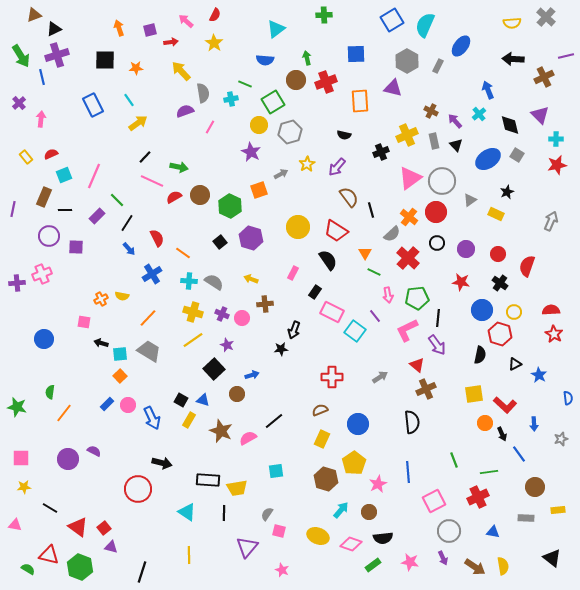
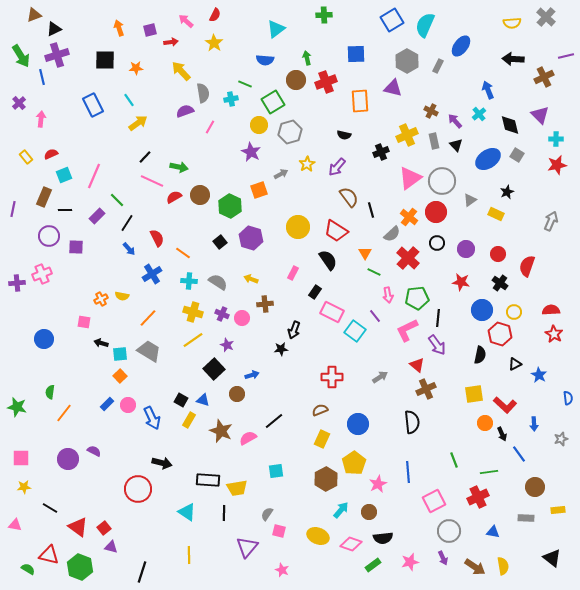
gray semicircle at (214, 282): moved 4 px right
brown hexagon at (326, 479): rotated 15 degrees clockwise
pink star at (410, 562): rotated 24 degrees counterclockwise
